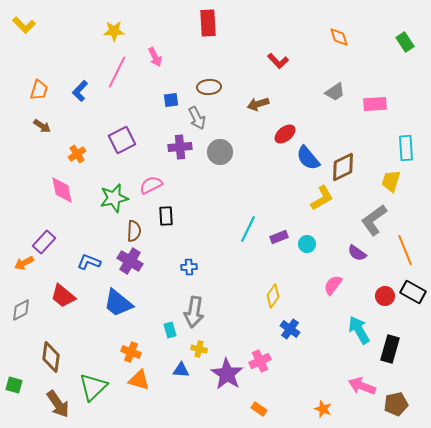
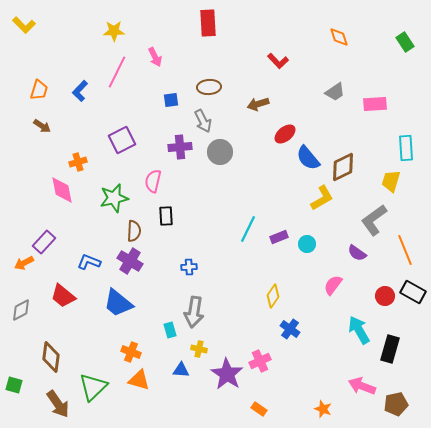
gray arrow at (197, 118): moved 6 px right, 3 px down
orange cross at (77, 154): moved 1 px right, 8 px down; rotated 18 degrees clockwise
pink semicircle at (151, 185): moved 2 px right, 4 px up; rotated 50 degrees counterclockwise
